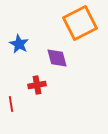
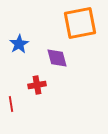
orange square: rotated 16 degrees clockwise
blue star: rotated 12 degrees clockwise
